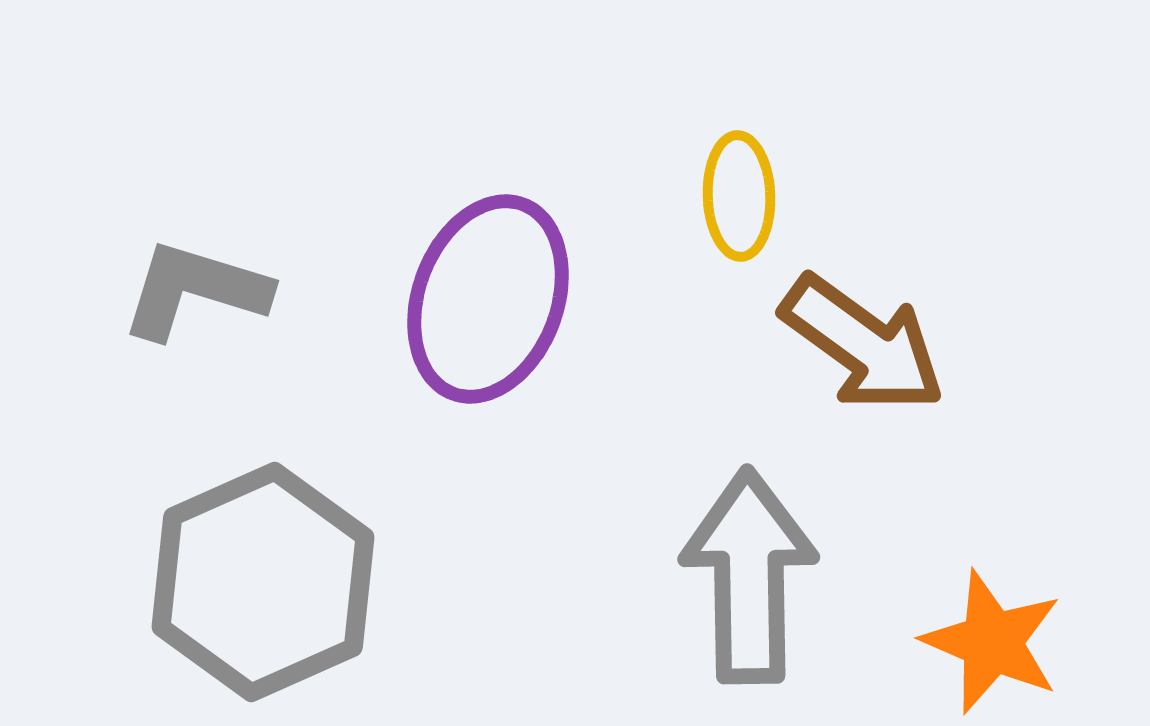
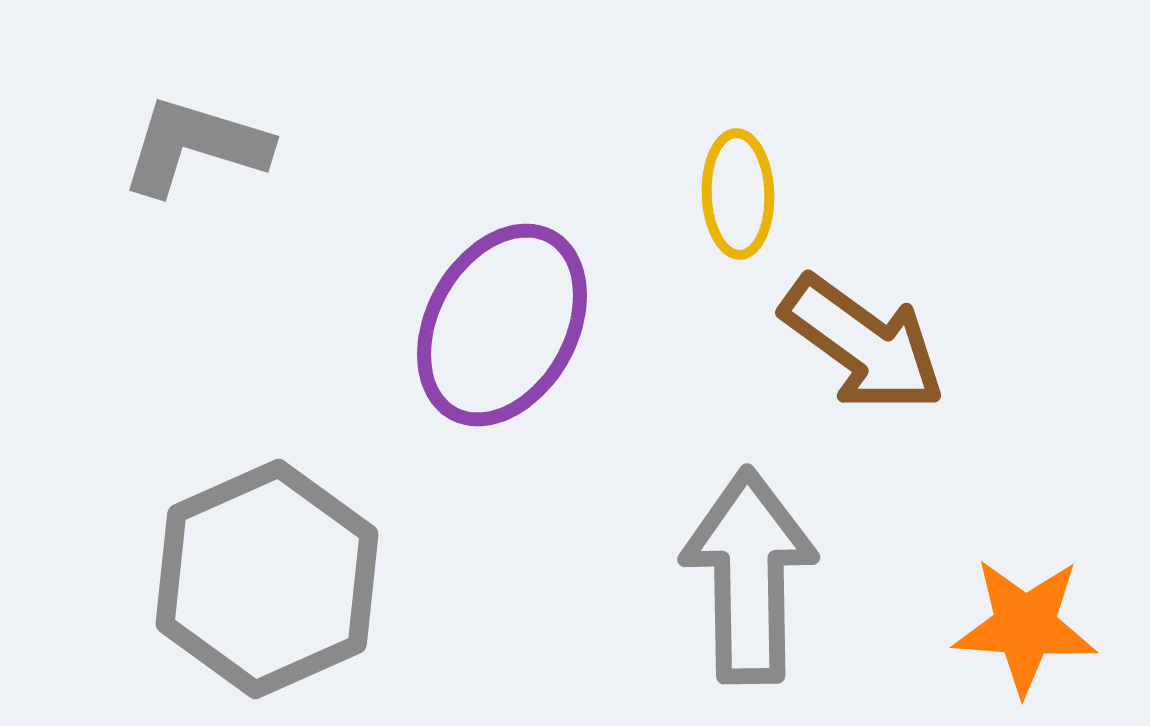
yellow ellipse: moved 1 px left, 2 px up
gray L-shape: moved 144 px up
purple ellipse: moved 14 px right, 26 px down; rotated 9 degrees clockwise
gray hexagon: moved 4 px right, 3 px up
orange star: moved 33 px right, 16 px up; rotated 19 degrees counterclockwise
